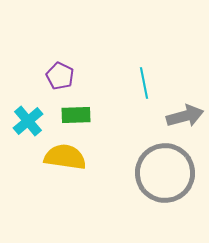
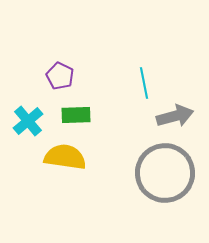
gray arrow: moved 10 px left
